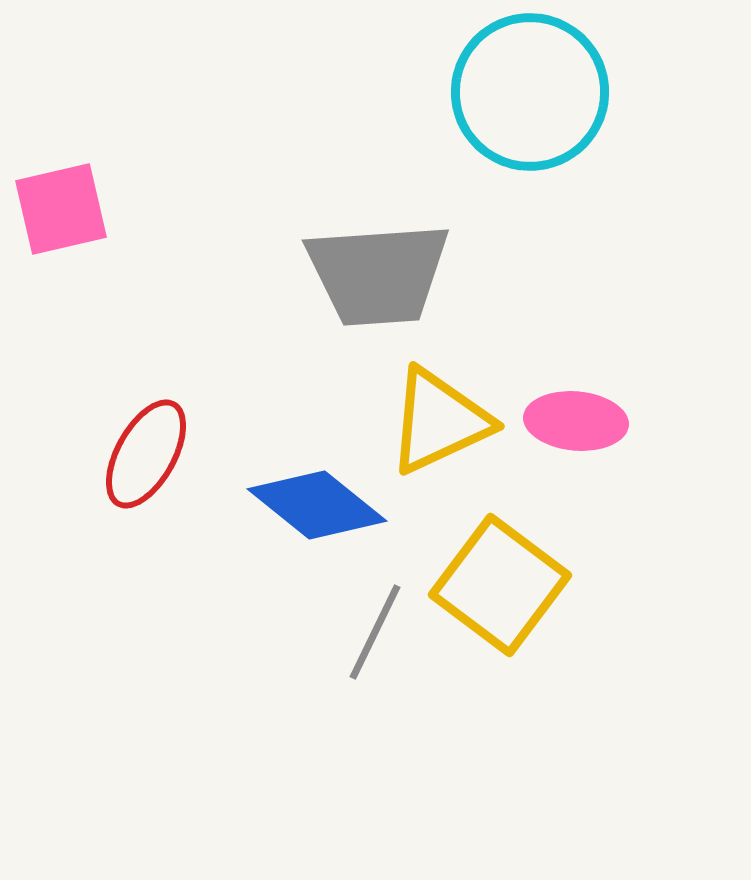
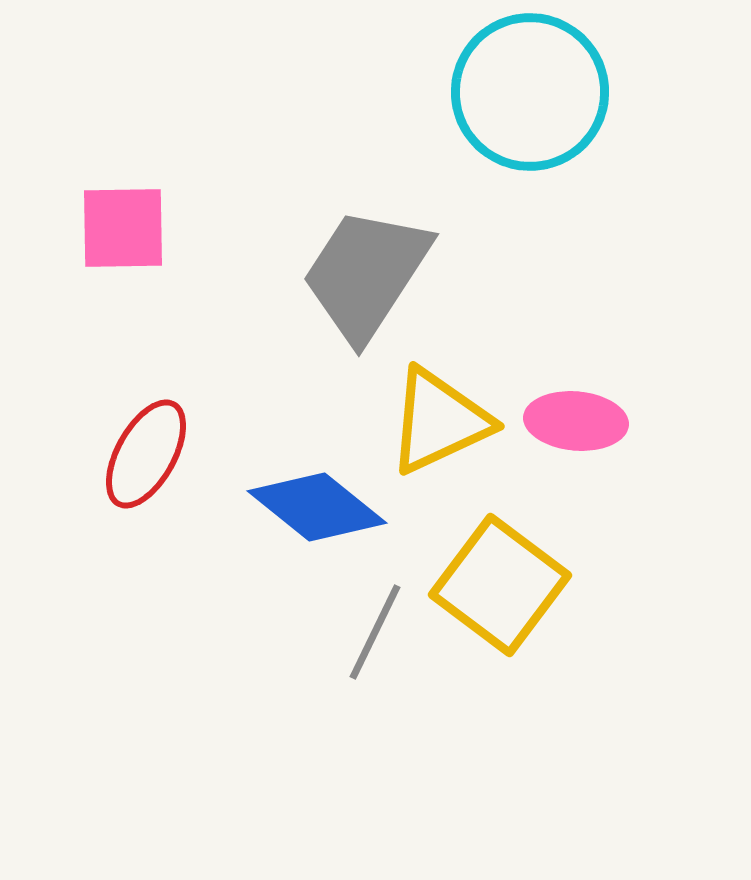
pink square: moved 62 px right, 19 px down; rotated 12 degrees clockwise
gray trapezoid: moved 12 px left; rotated 127 degrees clockwise
blue diamond: moved 2 px down
